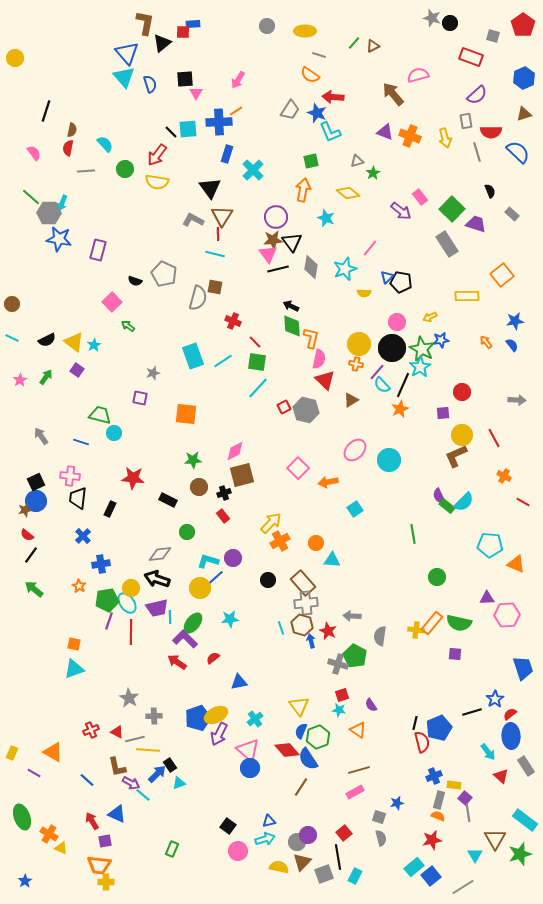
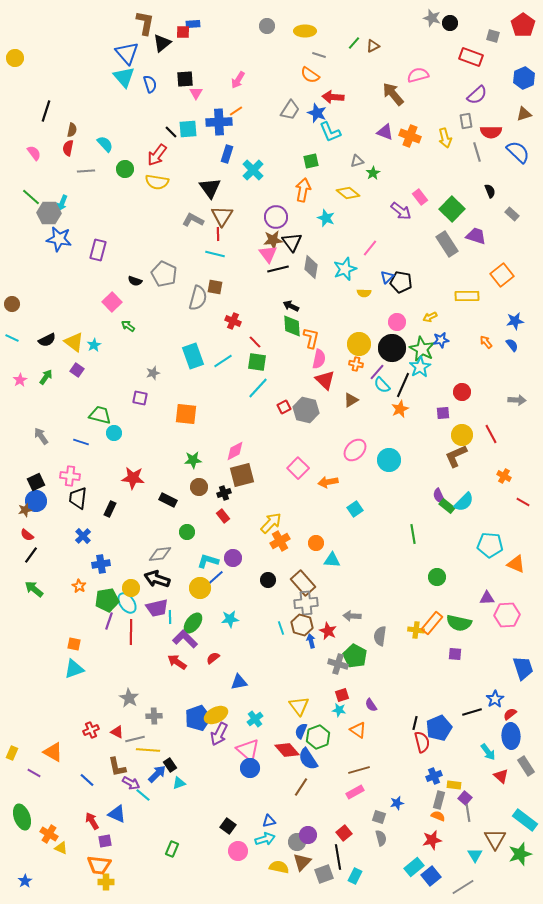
purple trapezoid at (476, 224): moved 12 px down
red line at (494, 438): moved 3 px left, 4 px up
